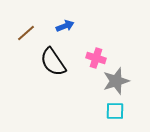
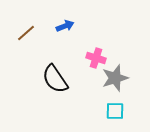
black semicircle: moved 2 px right, 17 px down
gray star: moved 1 px left, 3 px up
